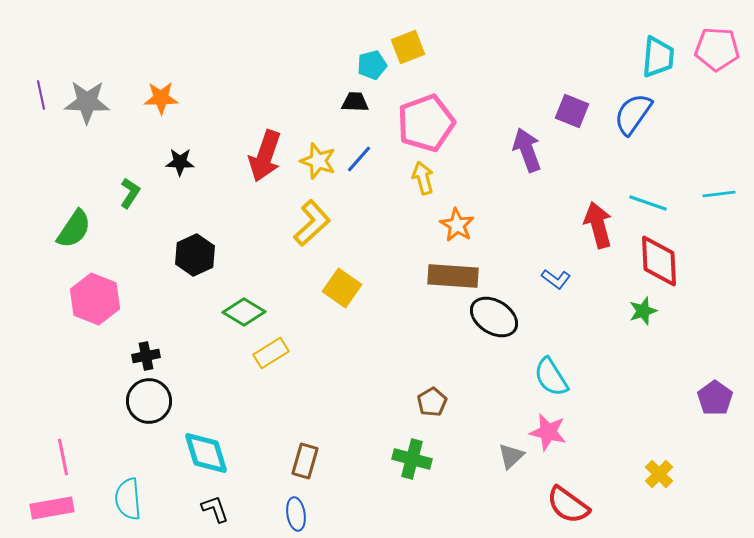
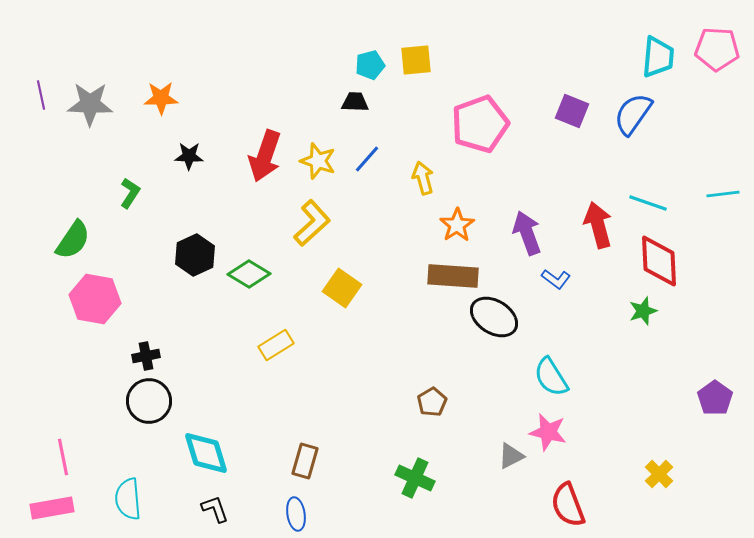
yellow square at (408, 47): moved 8 px right, 13 px down; rotated 16 degrees clockwise
cyan pentagon at (372, 65): moved 2 px left
gray star at (87, 102): moved 3 px right, 2 px down
pink pentagon at (426, 123): moved 54 px right, 1 px down
purple arrow at (527, 150): moved 83 px down
blue line at (359, 159): moved 8 px right
black star at (180, 162): moved 9 px right, 6 px up
cyan line at (719, 194): moved 4 px right
orange star at (457, 225): rotated 8 degrees clockwise
green semicircle at (74, 229): moved 1 px left, 11 px down
pink hexagon at (95, 299): rotated 12 degrees counterclockwise
green diamond at (244, 312): moved 5 px right, 38 px up
yellow rectangle at (271, 353): moved 5 px right, 8 px up
gray triangle at (511, 456): rotated 16 degrees clockwise
green cross at (412, 459): moved 3 px right, 19 px down; rotated 9 degrees clockwise
red semicircle at (568, 505): rotated 33 degrees clockwise
